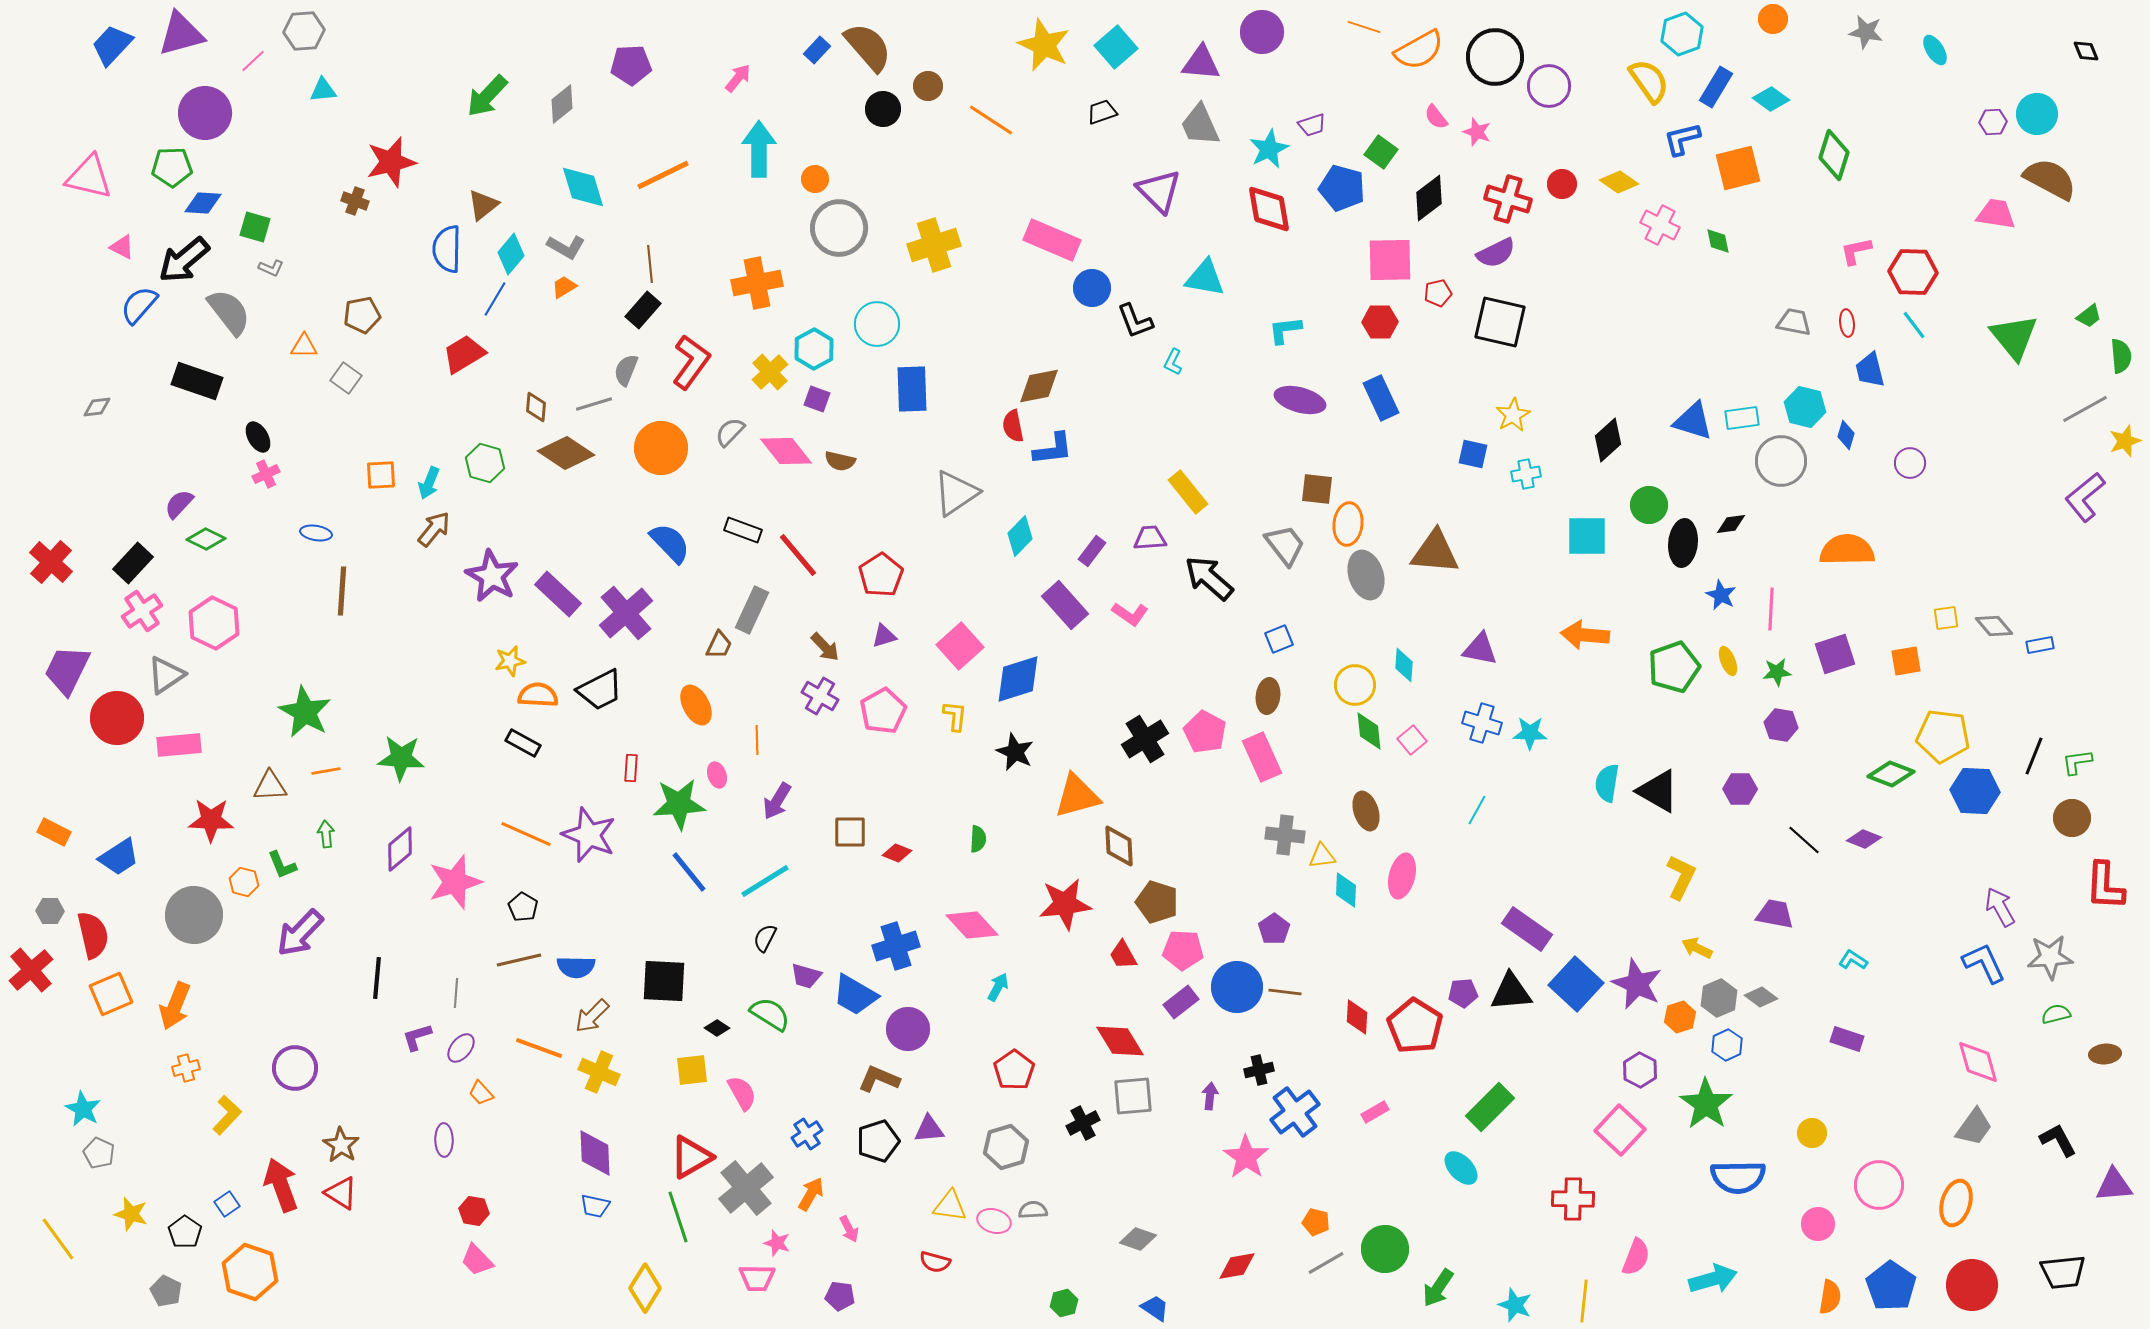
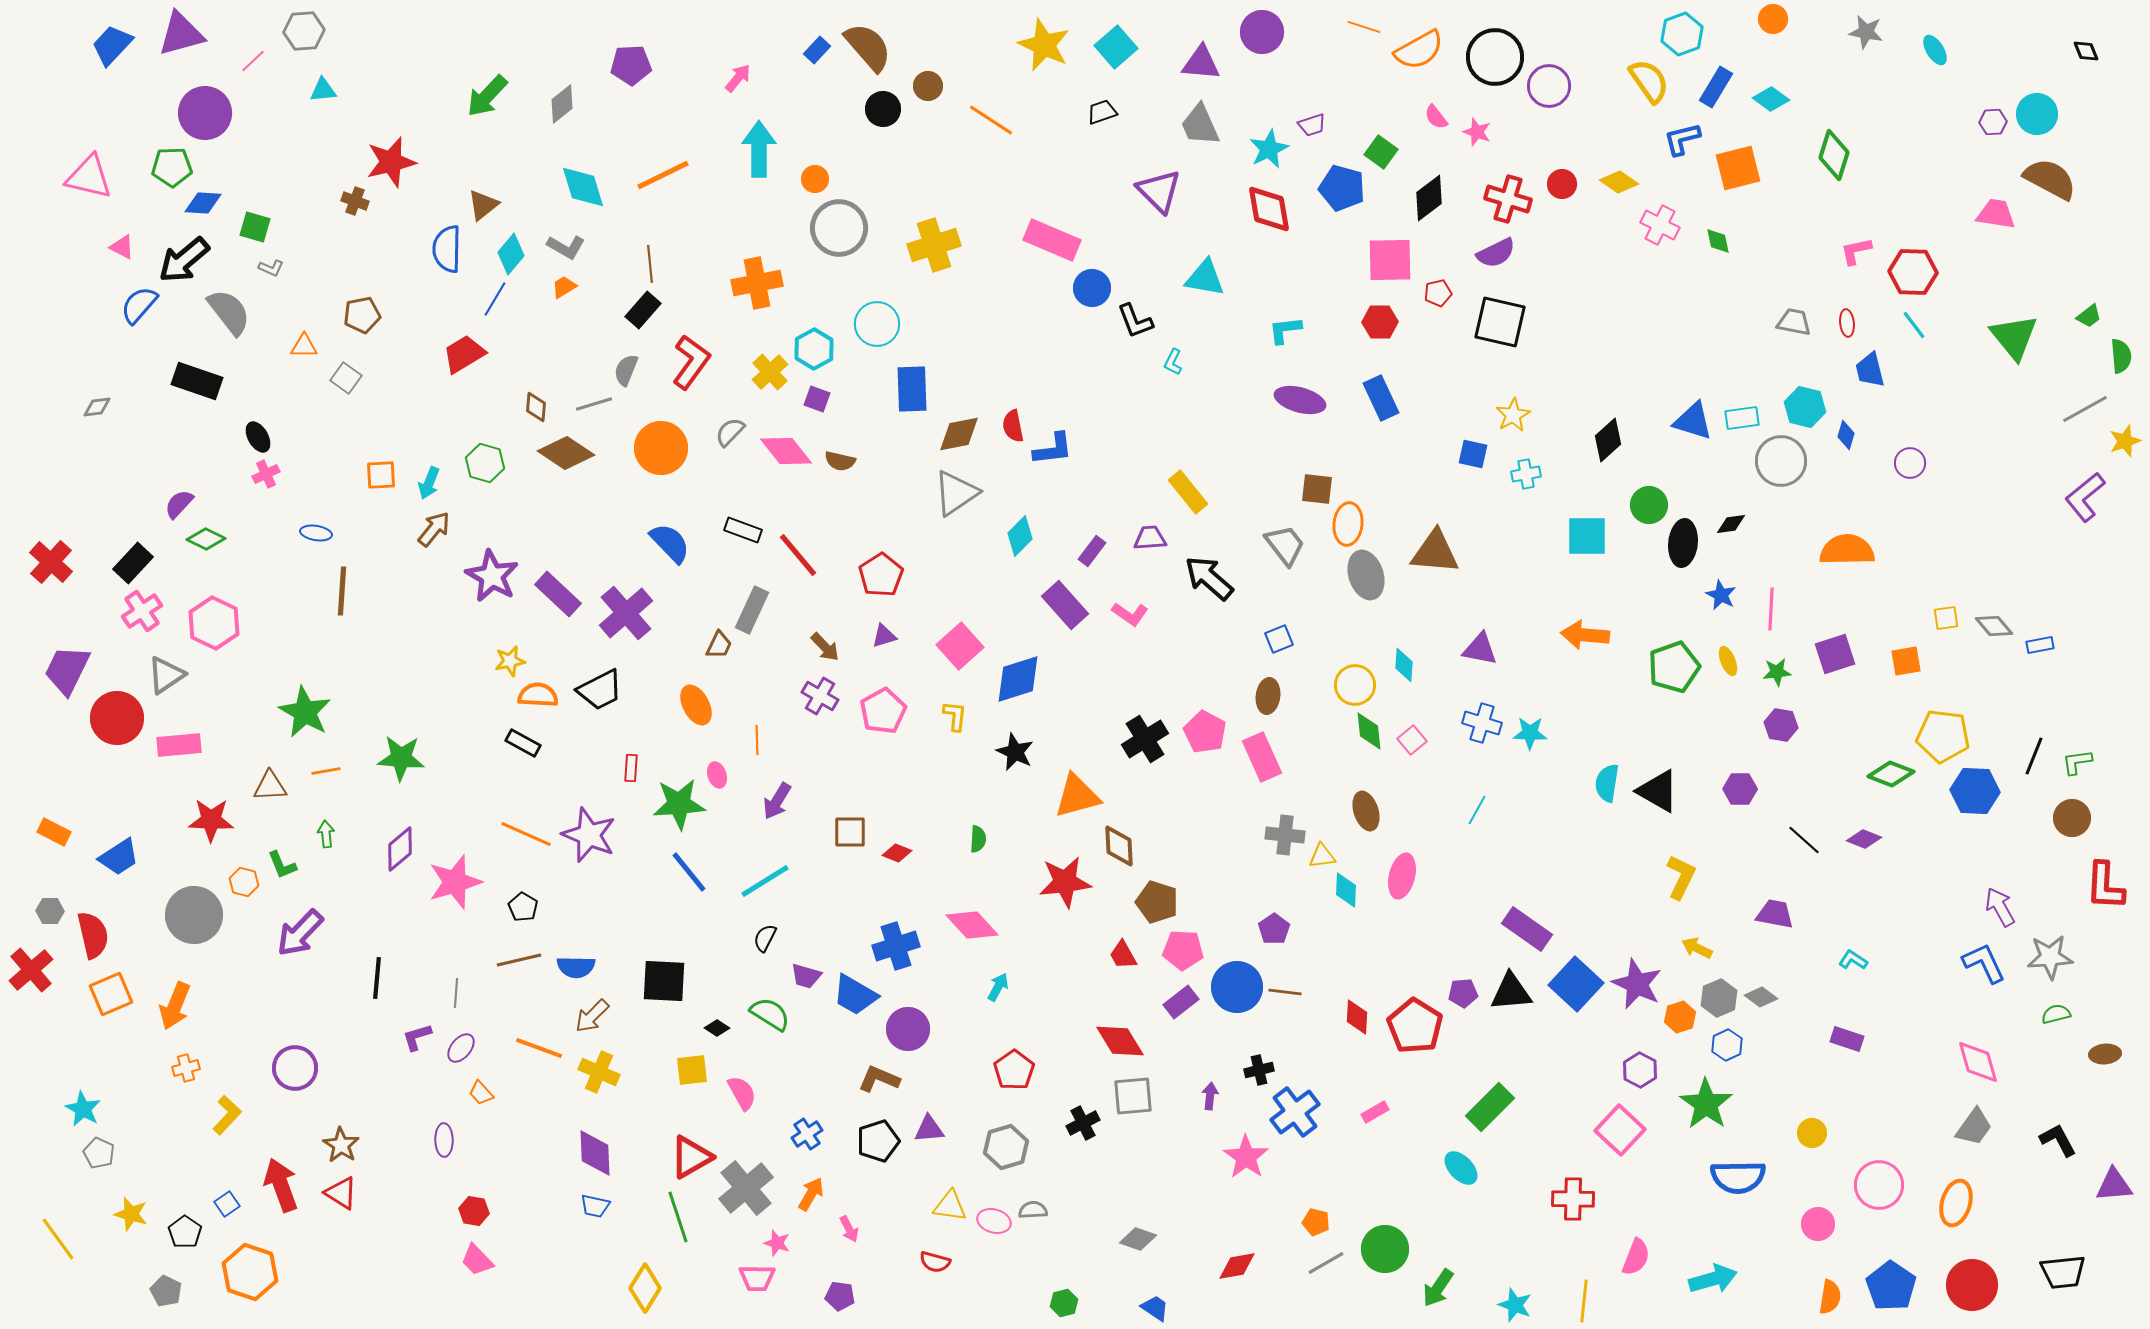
brown diamond at (1039, 386): moved 80 px left, 48 px down
red star at (1065, 904): moved 22 px up
